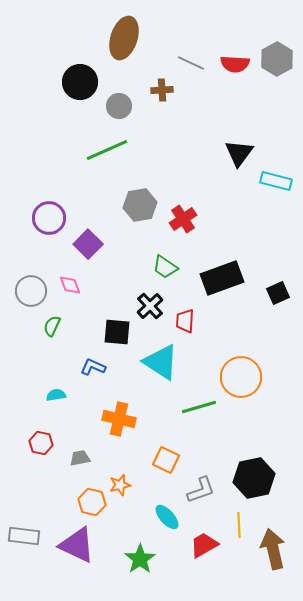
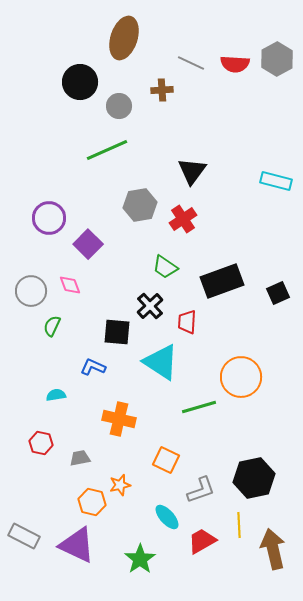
black triangle at (239, 153): moved 47 px left, 18 px down
black rectangle at (222, 278): moved 3 px down
red trapezoid at (185, 321): moved 2 px right, 1 px down
gray rectangle at (24, 536): rotated 20 degrees clockwise
red trapezoid at (204, 545): moved 2 px left, 4 px up
